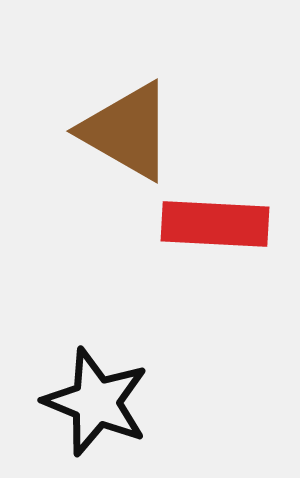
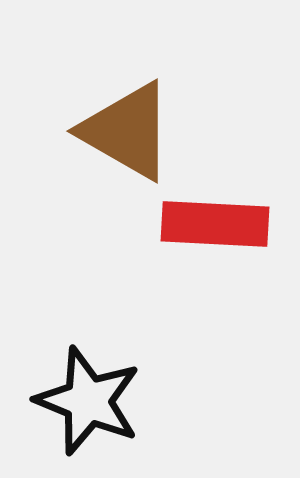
black star: moved 8 px left, 1 px up
